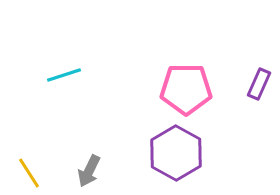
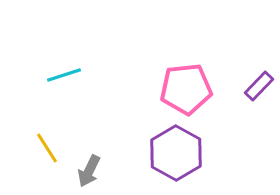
purple rectangle: moved 2 px down; rotated 20 degrees clockwise
pink pentagon: rotated 6 degrees counterclockwise
yellow line: moved 18 px right, 25 px up
